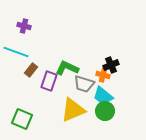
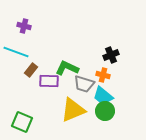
black cross: moved 10 px up
purple rectangle: rotated 72 degrees clockwise
green square: moved 3 px down
